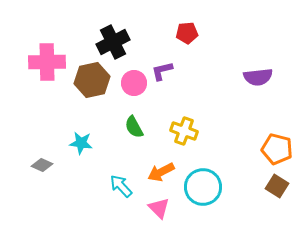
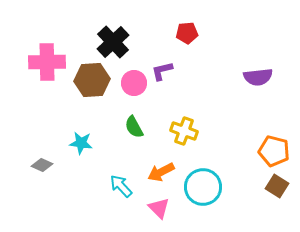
black cross: rotated 16 degrees counterclockwise
brown hexagon: rotated 8 degrees clockwise
orange pentagon: moved 3 px left, 2 px down
